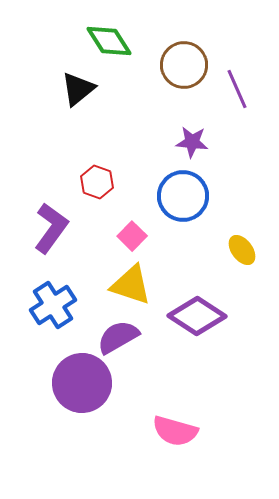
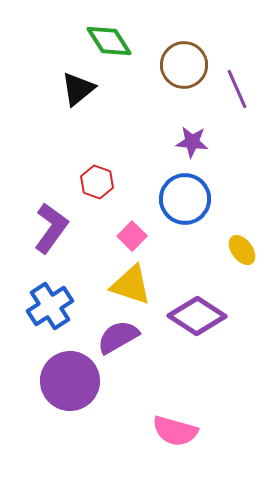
blue circle: moved 2 px right, 3 px down
blue cross: moved 3 px left, 1 px down
purple circle: moved 12 px left, 2 px up
